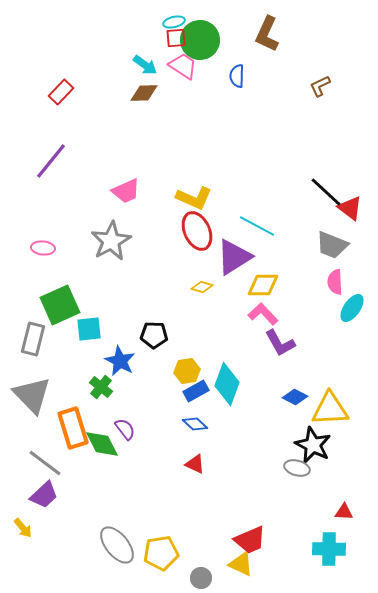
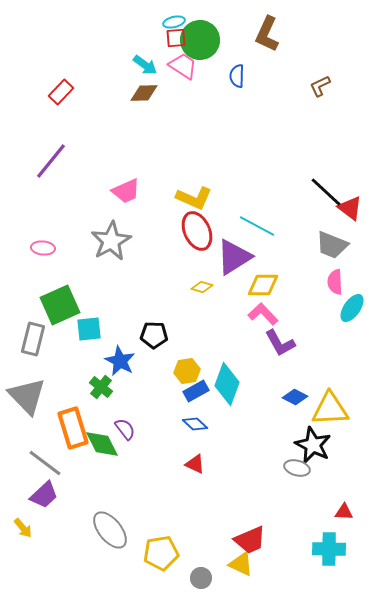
gray triangle at (32, 395): moved 5 px left, 1 px down
gray ellipse at (117, 545): moved 7 px left, 15 px up
